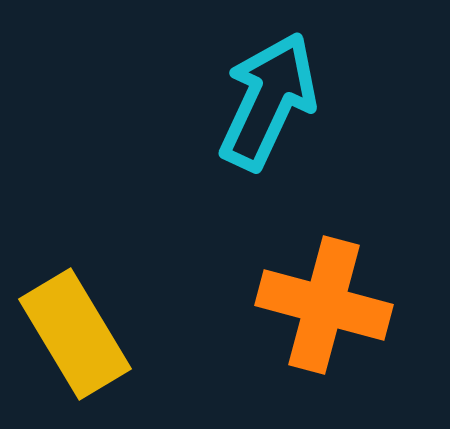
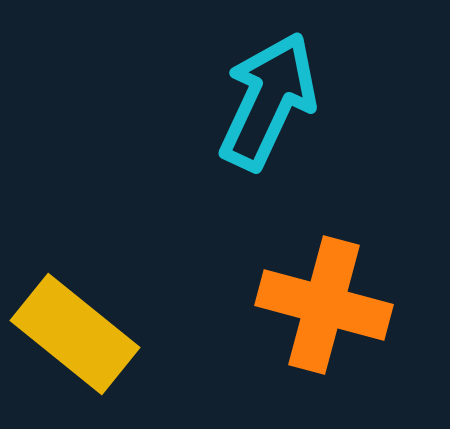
yellow rectangle: rotated 20 degrees counterclockwise
